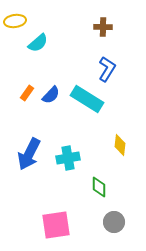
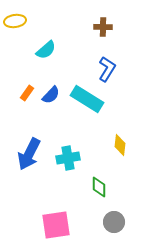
cyan semicircle: moved 8 px right, 7 px down
